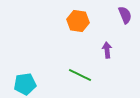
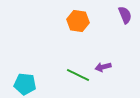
purple arrow: moved 4 px left, 17 px down; rotated 98 degrees counterclockwise
green line: moved 2 px left
cyan pentagon: rotated 15 degrees clockwise
